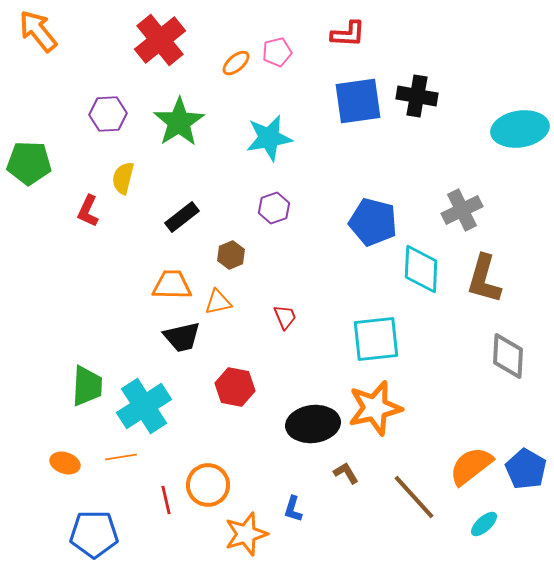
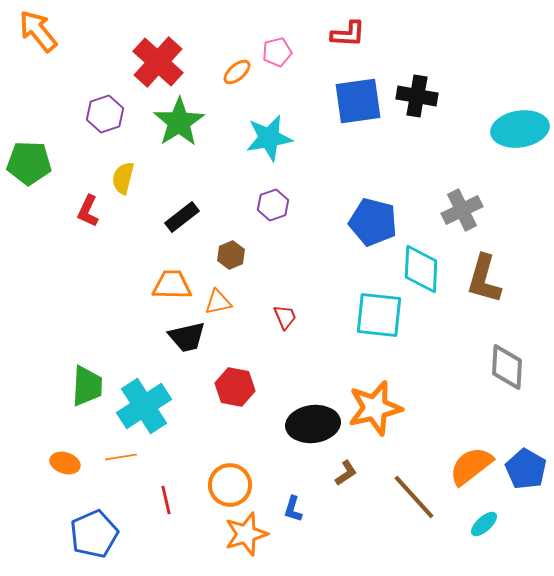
red cross at (160, 40): moved 2 px left, 22 px down; rotated 9 degrees counterclockwise
orange ellipse at (236, 63): moved 1 px right, 9 px down
purple hexagon at (108, 114): moved 3 px left; rotated 15 degrees counterclockwise
purple hexagon at (274, 208): moved 1 px left, 3 px up
black trapezoid at (182, 337): moved 5 px right
cyan square at (376, 339): moved 3 px right, 24 px up; rotated 12 degrees clockwise
gray diamond at (508, 356): moved 1 px left, 11 px down
brown L-shape at (346, 473): rotated 88 degrees clockwise
orange circle at (208, 485): moved 22 px right
blue pentagon at (94, 534): rotated 24 degrees counterclockwise
